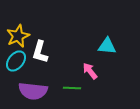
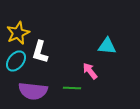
yellow star: moved 3 px up
